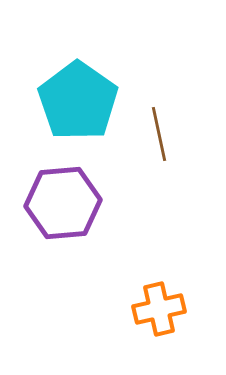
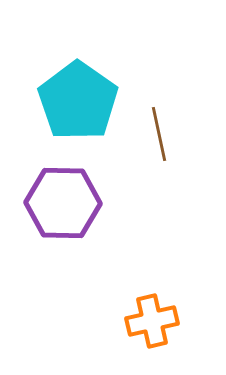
purple hexagon: rotated 6 degrees clockwise
orange cross: moved 7 px left, 12 px down
